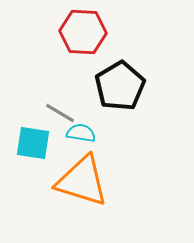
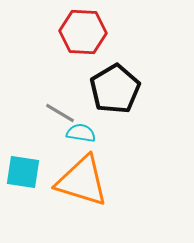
black pentagon: moved 5 px left, 3 px down
cyan square: moved 10 px left, 29 px down
